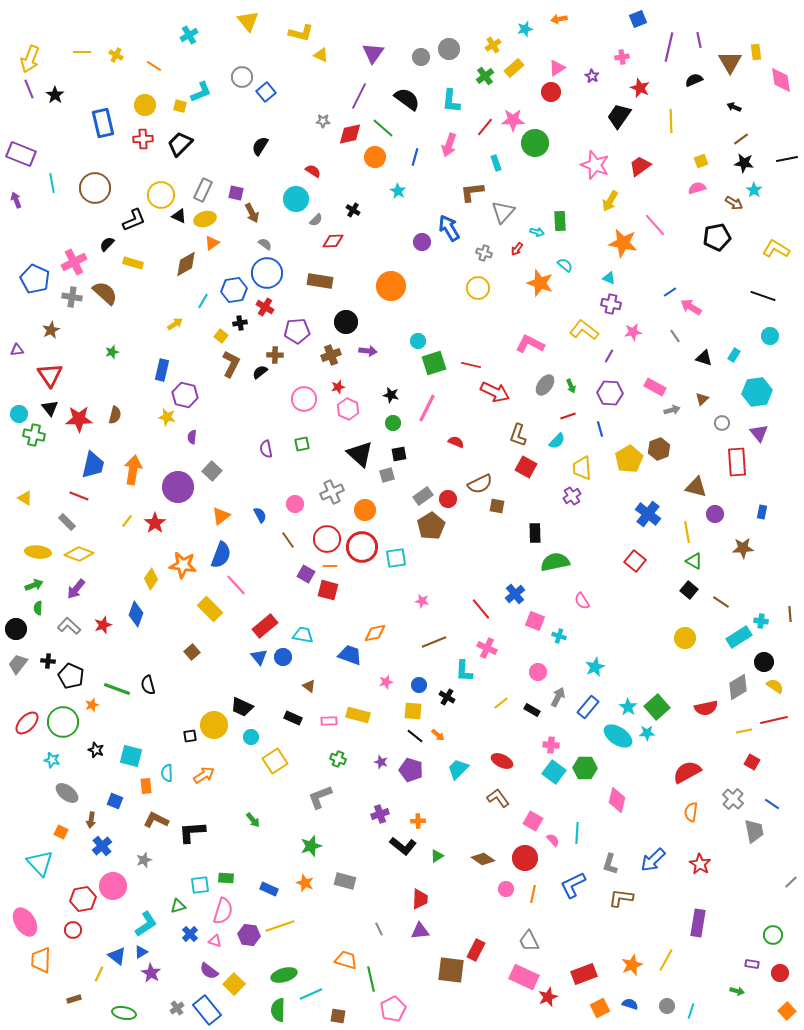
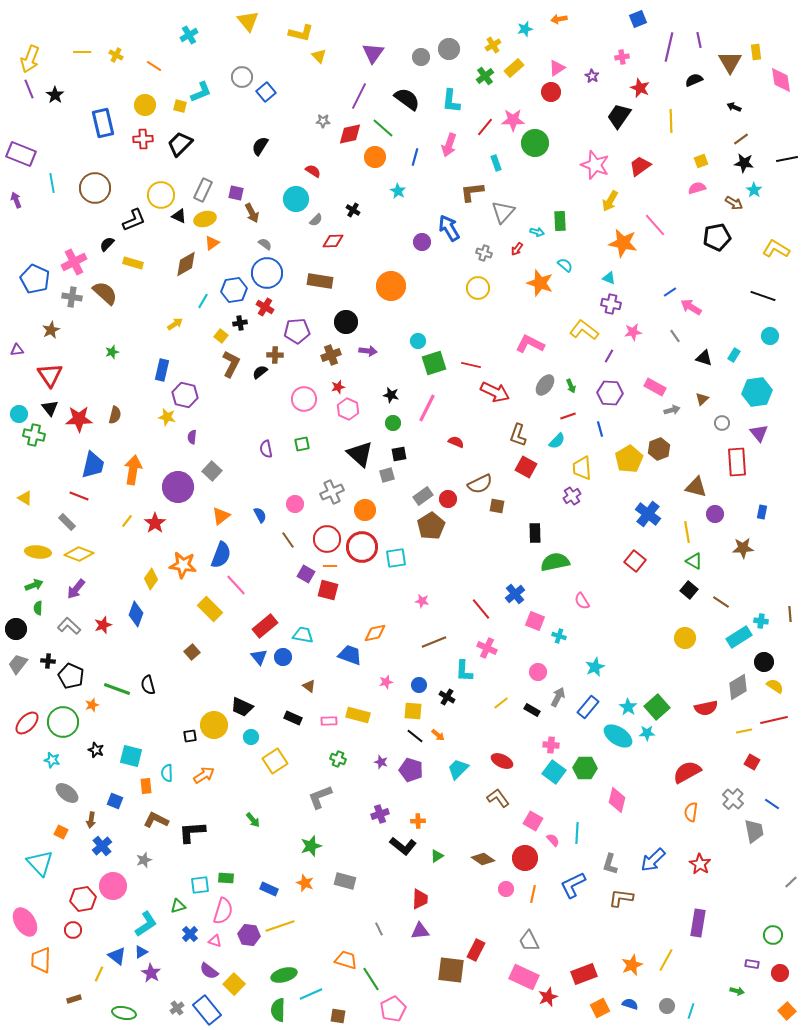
yellow triangle at (321, 55): moved 2 px left, 1 px down; rotated 21 degrees clockwise
green line at (371, 979): rotated 20 degrees counterclockwise
